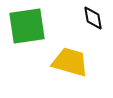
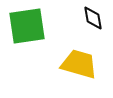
yellow trapezoid: moved 9 px right, 2 px down
